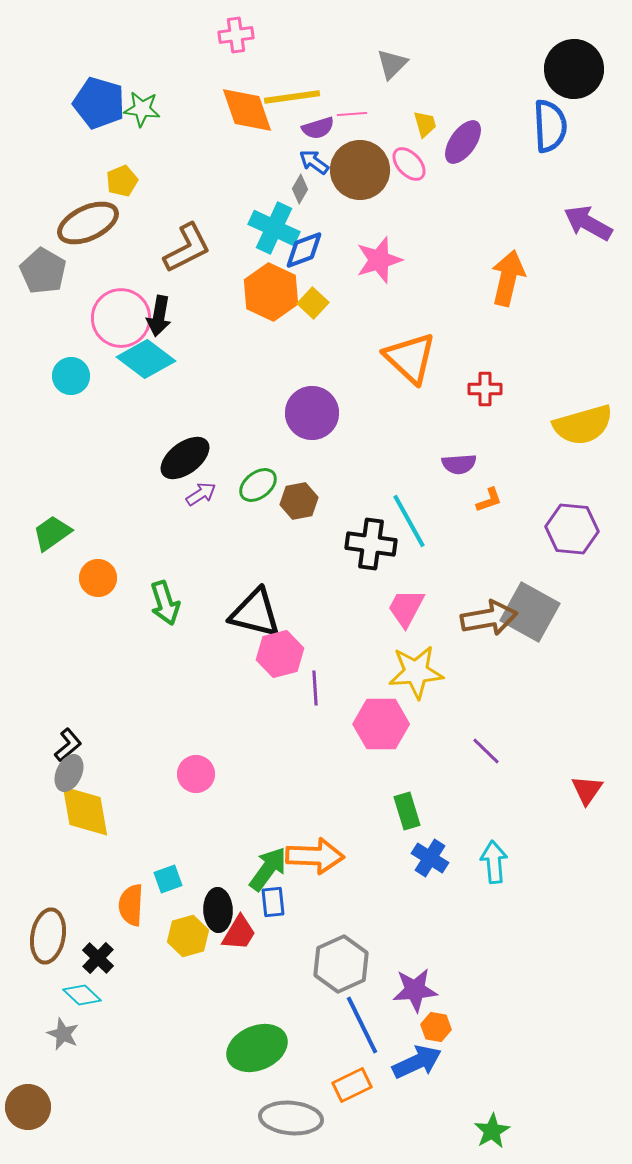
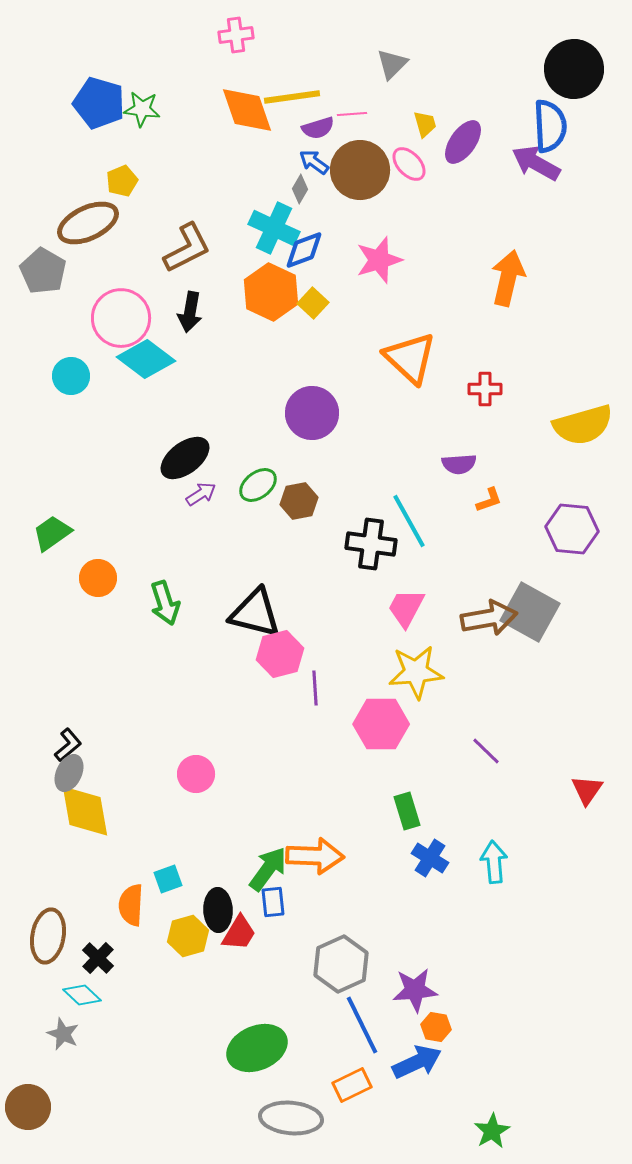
purple arrow at (588, 223): moved 52 px left, 60 px up
black arrow at (159, 316): moved 31 px right, 4 px up
